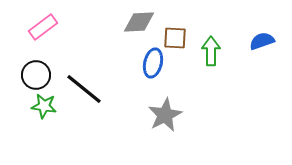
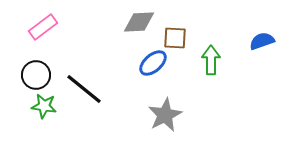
green arrow: moved 9 px down
blue ellipse: rotated 36 degrees clockwise
